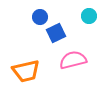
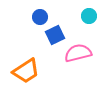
blue square: moved 1 px left, 2 px down
pink semicircle: moved 5 px right, 7 px up
orange trapezoid: rotated 20 degrees counterclockwise
